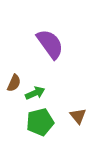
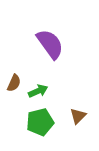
green arrow: moved 3 px right, 2 px up
brown triangle: rotated 24 degrees clockwise
